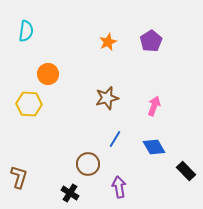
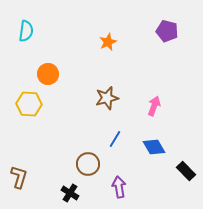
purple pentagon: moved 16 px right, 10 px up; rotated 25 degrees counterclockwise
